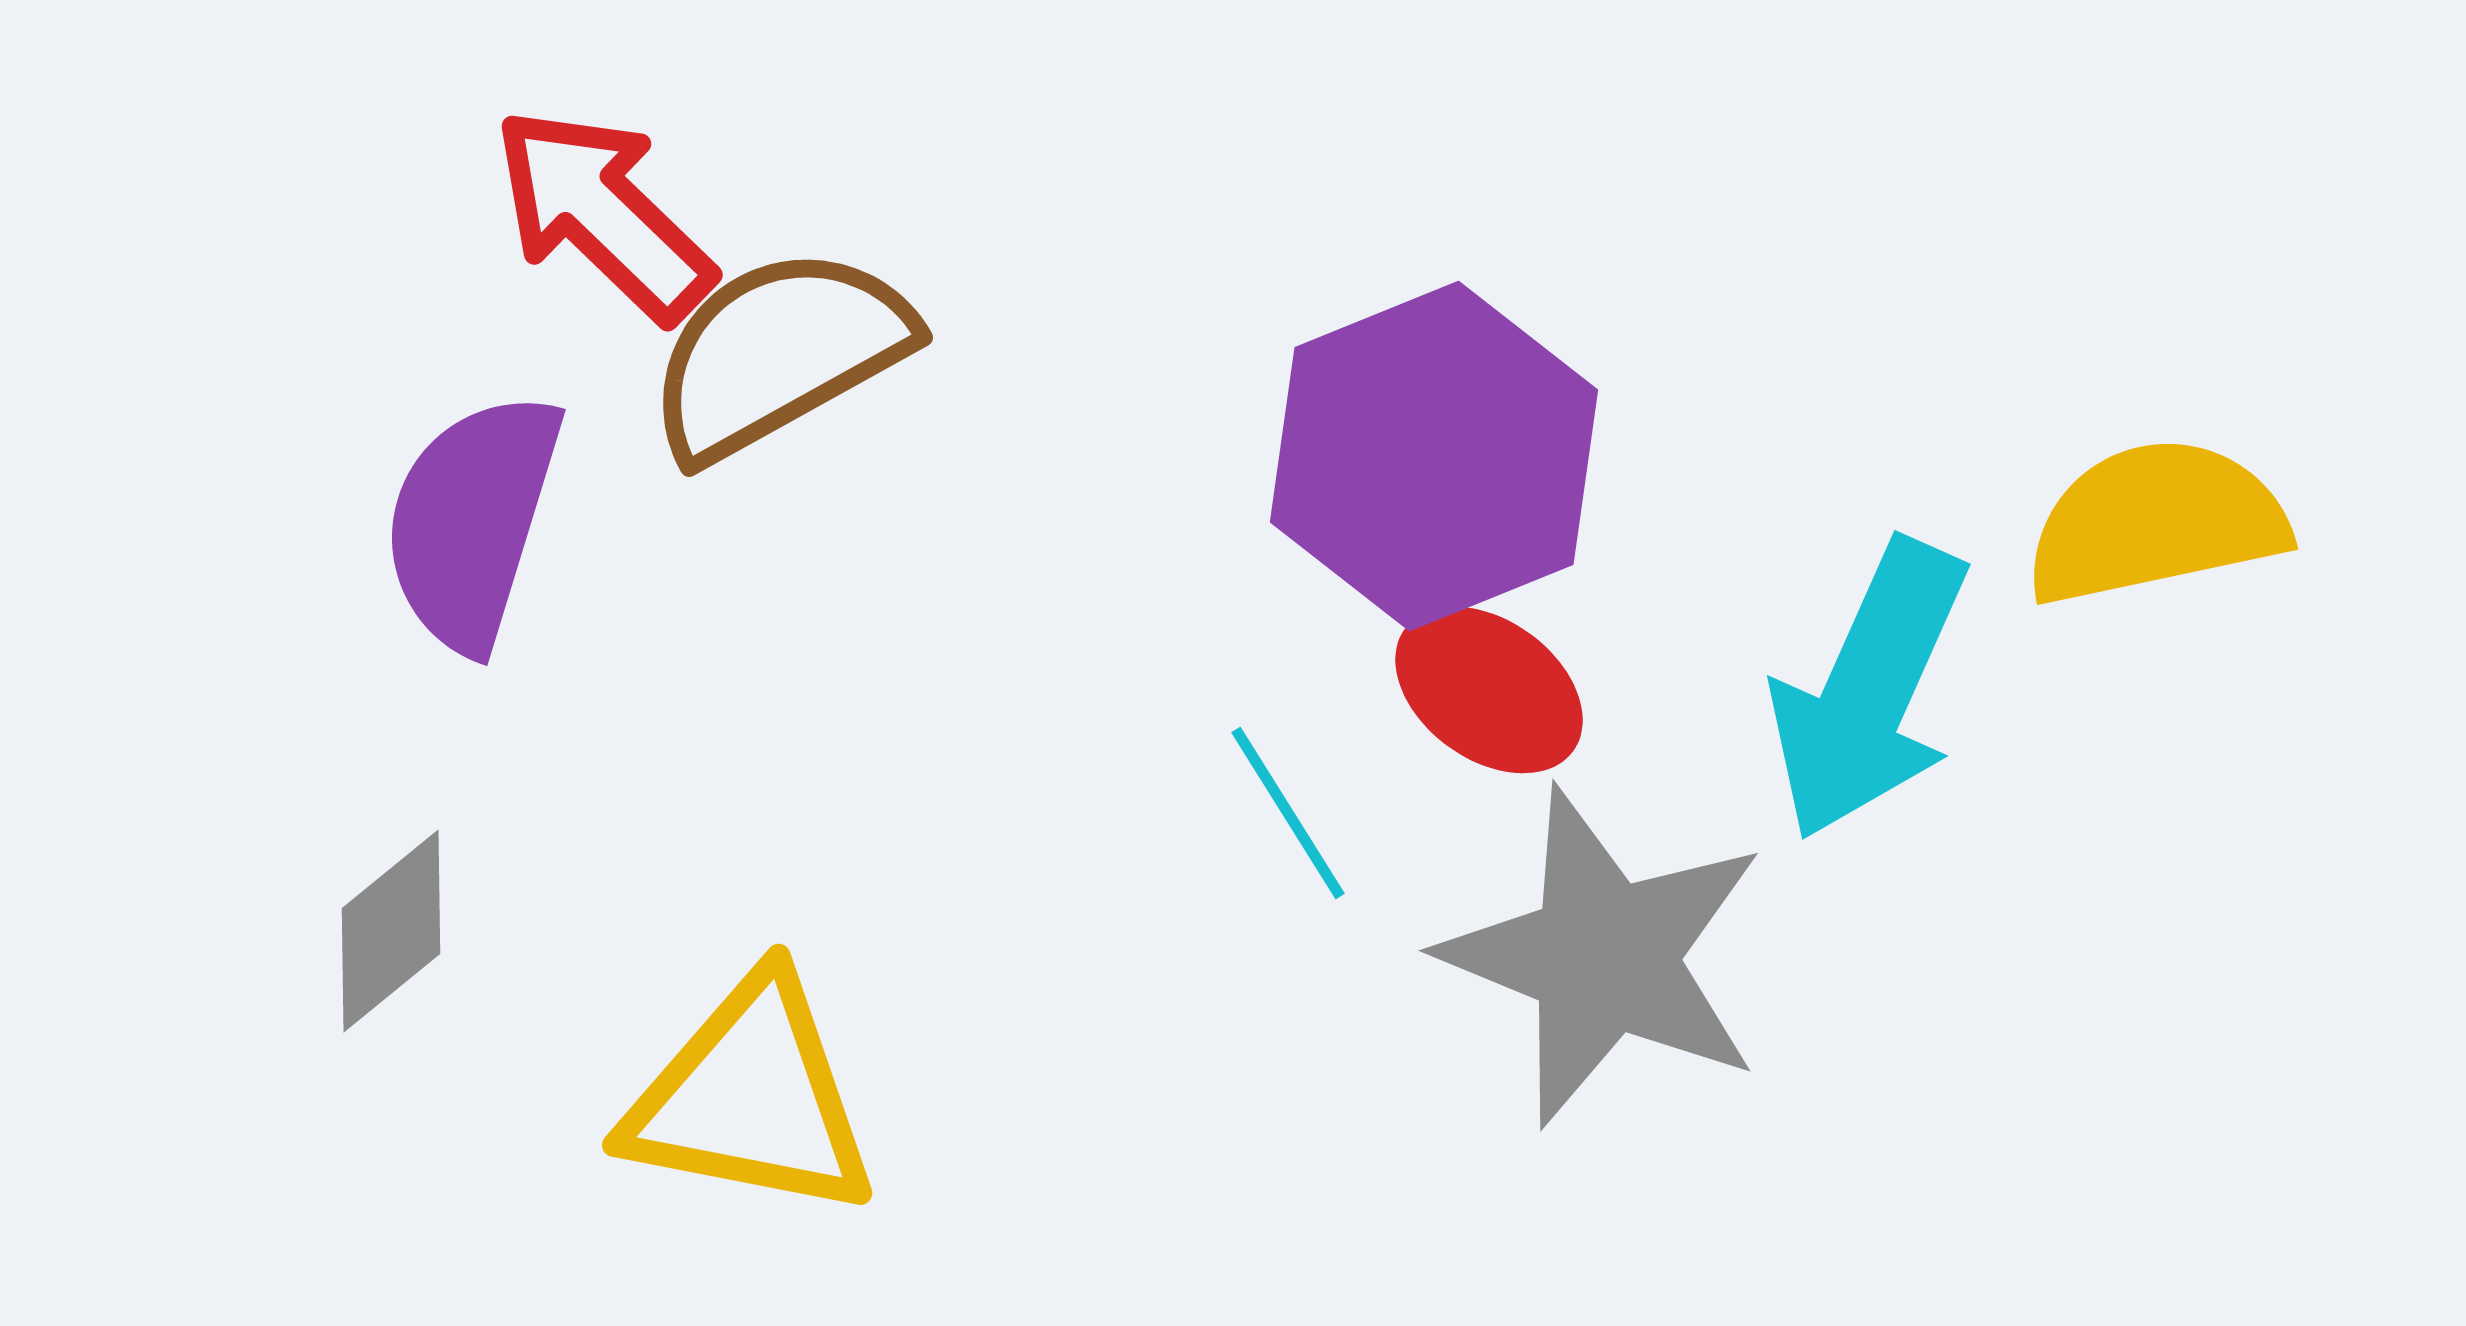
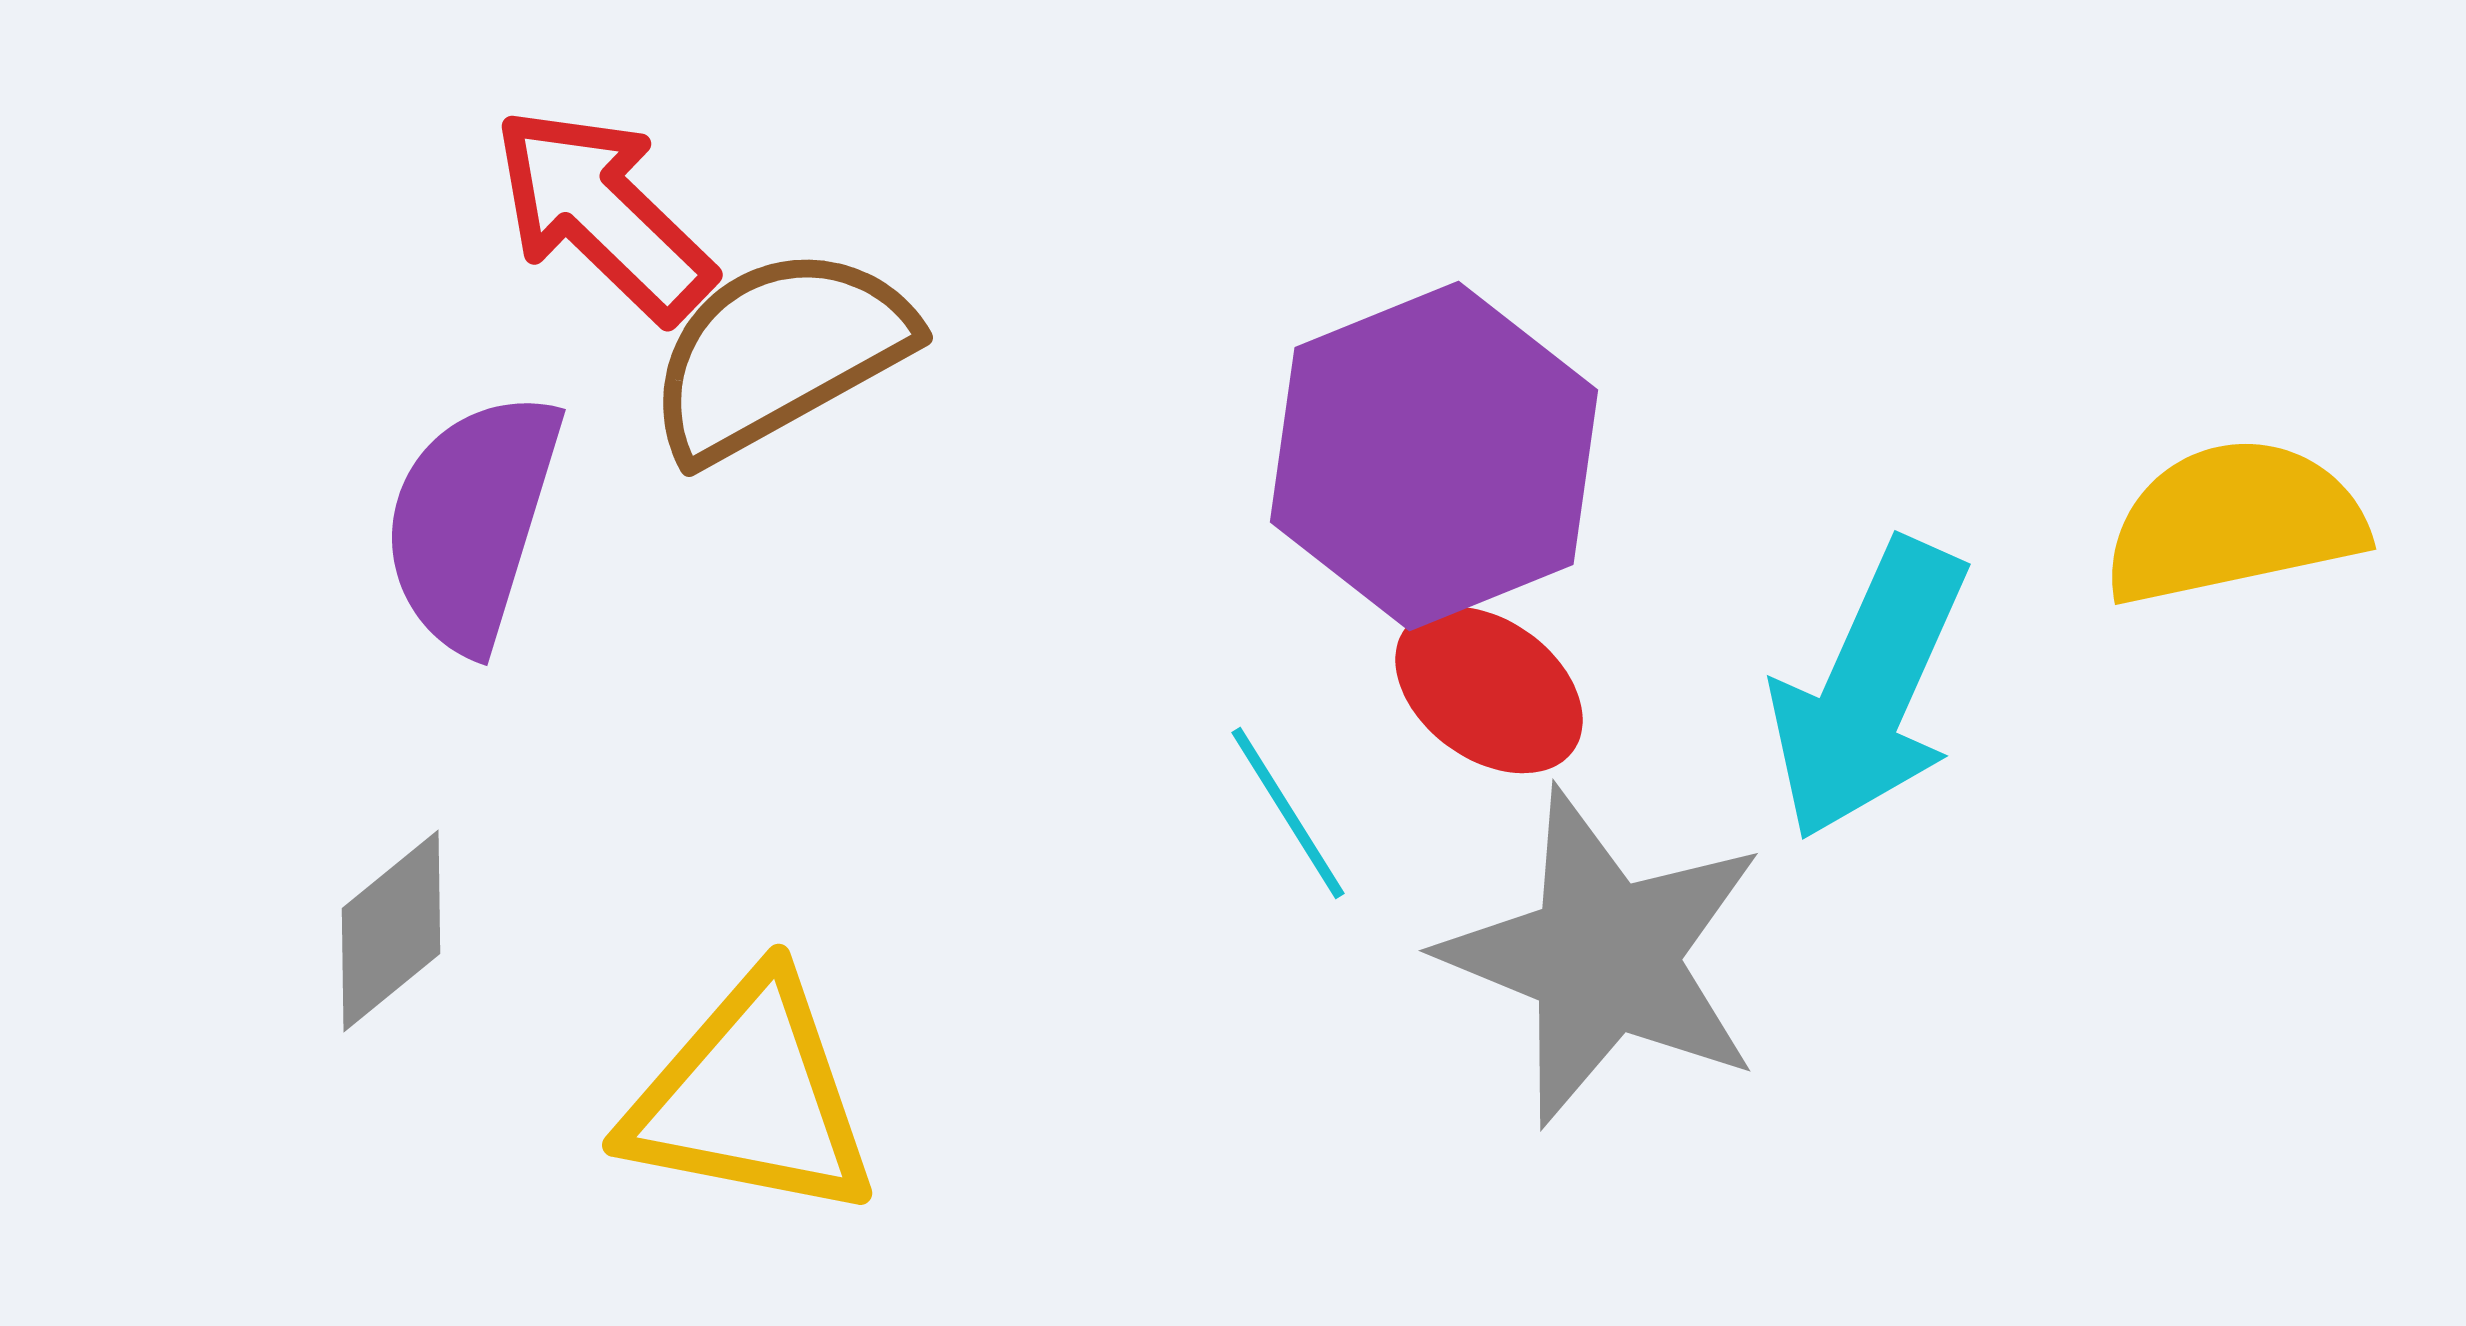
yellow semicircle: moved 78 px right
